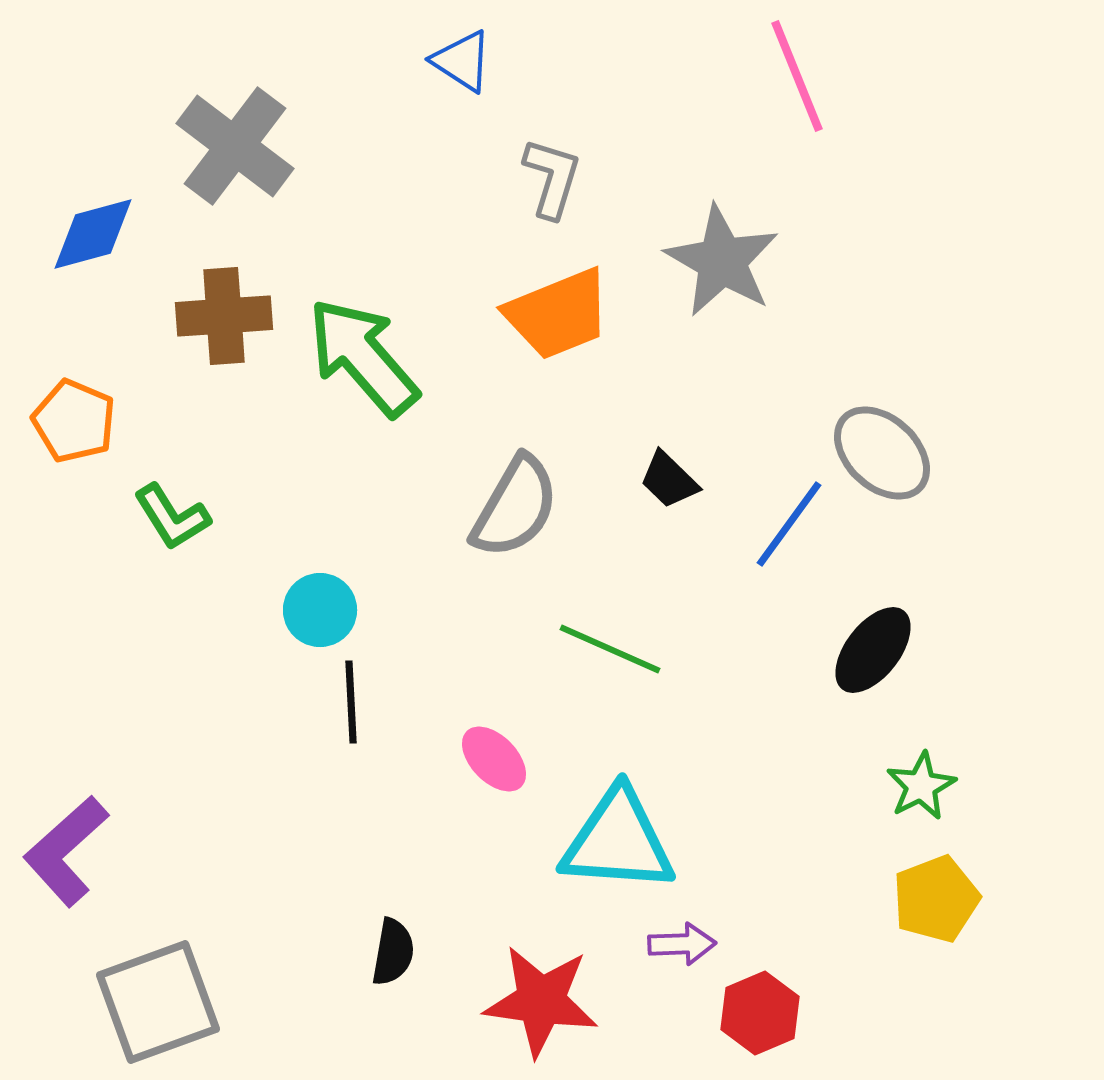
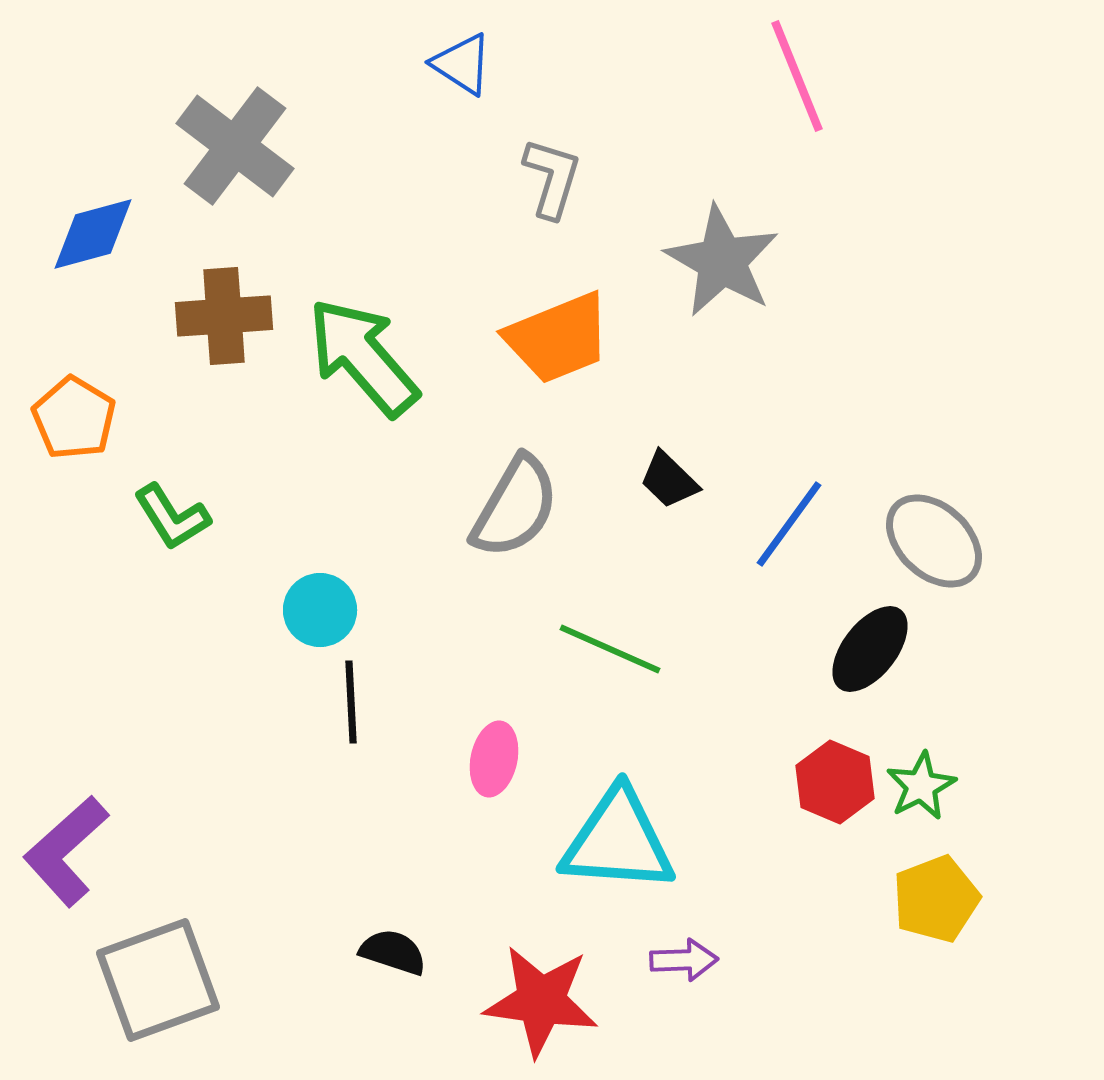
blue triangle: moved 3 px down
orange trapezoid: moved 24 px down
orange pentagon: moved 3 px up; rotated 8 degrees clockwise
gray ellipse: moved 52 px right, 88 px down
black ellipse: moved 3 px left, 1 px up
pink ellipse: rotated 56 degrees clockwise
purple arrow: moved 2 px right, 16 px down
black semicircle: rotated 82 degrees counterclockwise
gray square: moved 22 px up
red hexagon: moved 75 px right, 231 px up; rotated 14 degrees counterclockwise
